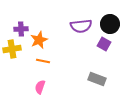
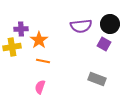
orange star: rotated 12 degrees counterclockwise
yellow cross: moved 2 px up
